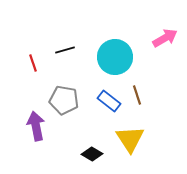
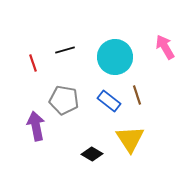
pink arrow: moved 9 px down; rotated 90 degrees counterclockwise
